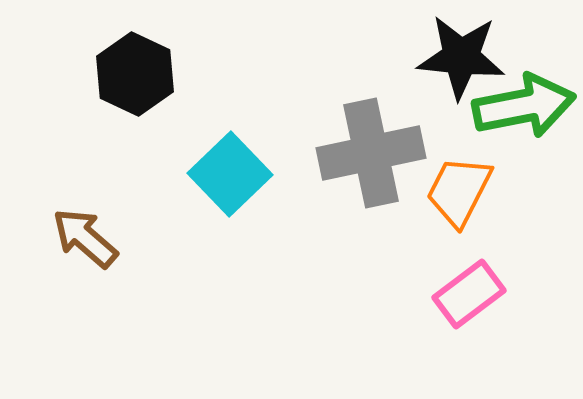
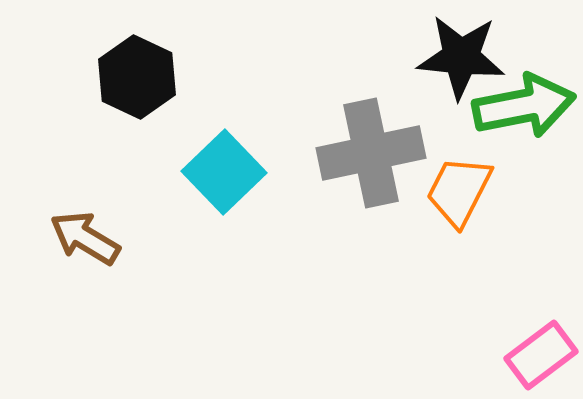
black hexagon: moved 2 px right, 3 px down
cyan square: moved 6 px left, 2 px up
brown arrow: rotated 10 degrees counterclockwise
pink rectangle: moved 72 px right, 61 px down
